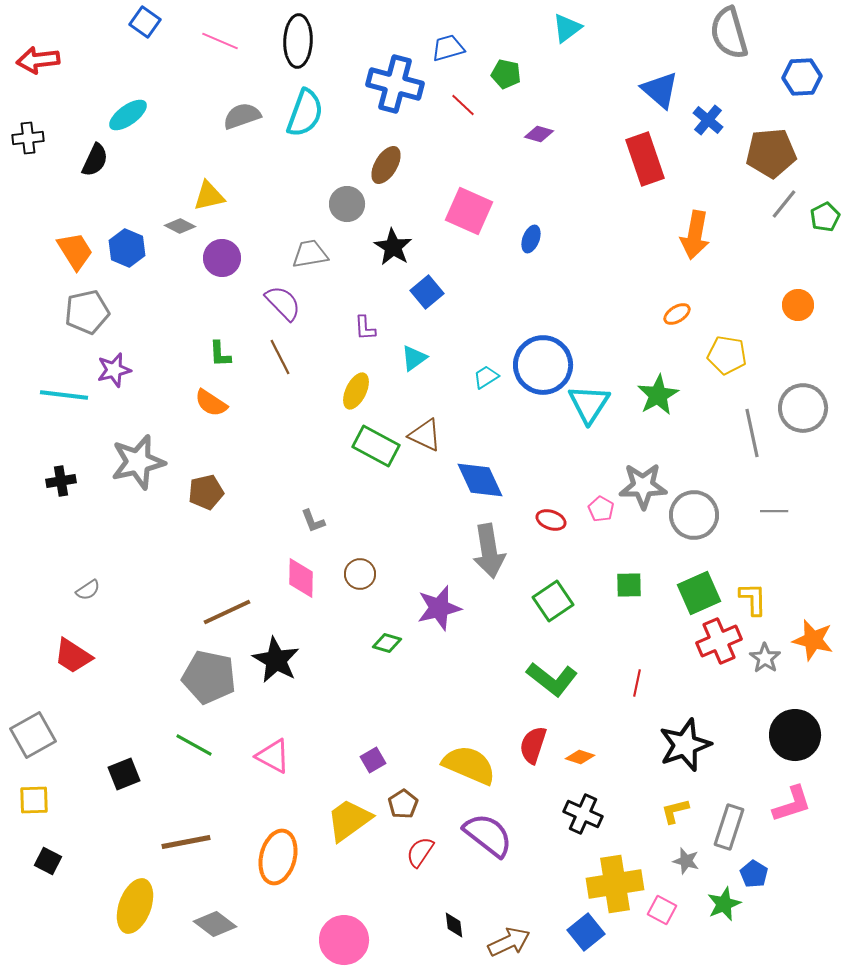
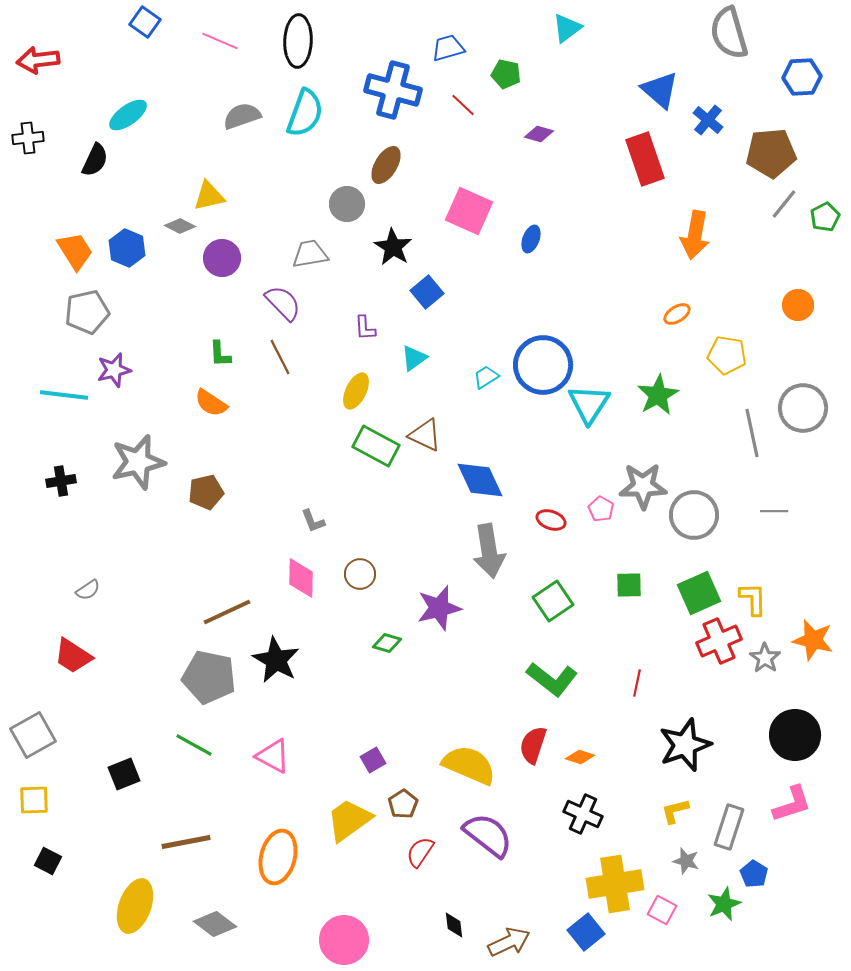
blue cross at (395, 84): moved 2 px left, 6 px down
